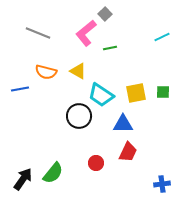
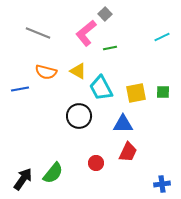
cyan trapezoid: moved 7 px up; rotated 28 degrees clockwise
